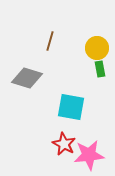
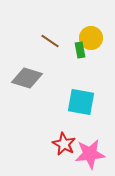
brown line: rotated 72 degrees counterclockwise
yellow circle: moved 6 px left, 10 px up
green rectangle: moved 20 px left, 19 px up
cyan square: moved 10 px right, 5 px up
pink star: moved 1 px right, 1 px up
